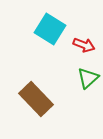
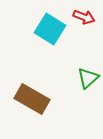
red arrow: moved 28 px up
brown rectangle: moved 4 px left; rotated 16 degrees counterclockwise
